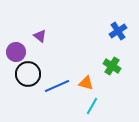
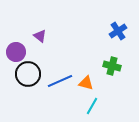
green cross: rotated 18 degrees counterclockwise
blue line: moved 3 px right, 5 px up
